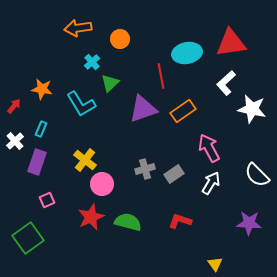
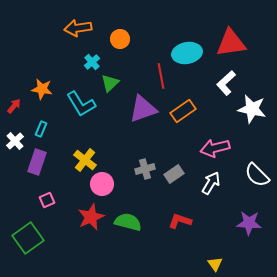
pink arrow: moved 6 px right; rotated 76 degrees counterclockwise
